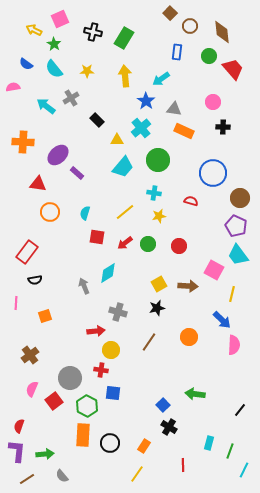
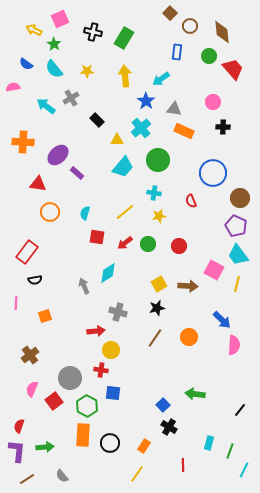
red semicircle at (191, 201): rotated 128 degrees counterclockwise
yellow line at (232, 294): moved 5 px right, 10 px up
brown line at (149, 342): moved 6 px right, 4 px up
green arrow at (45, 454): moved 7 px up
